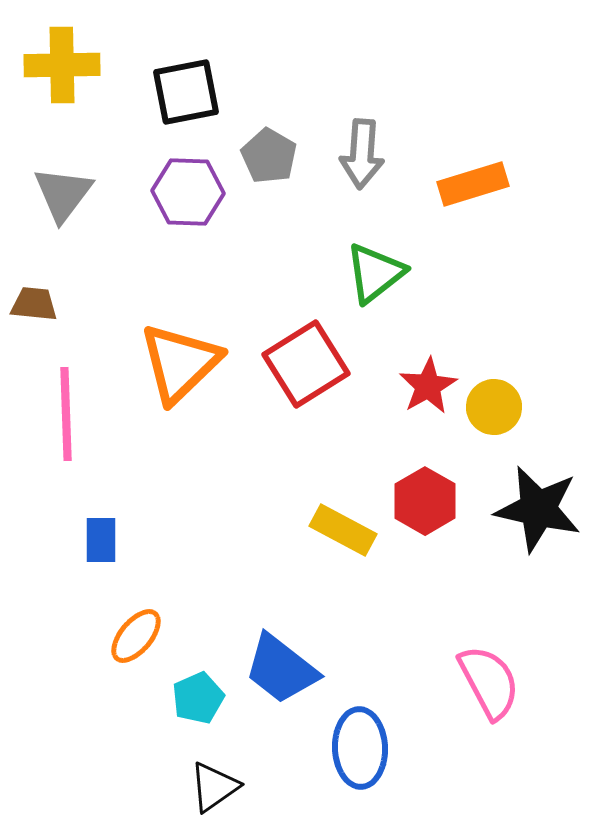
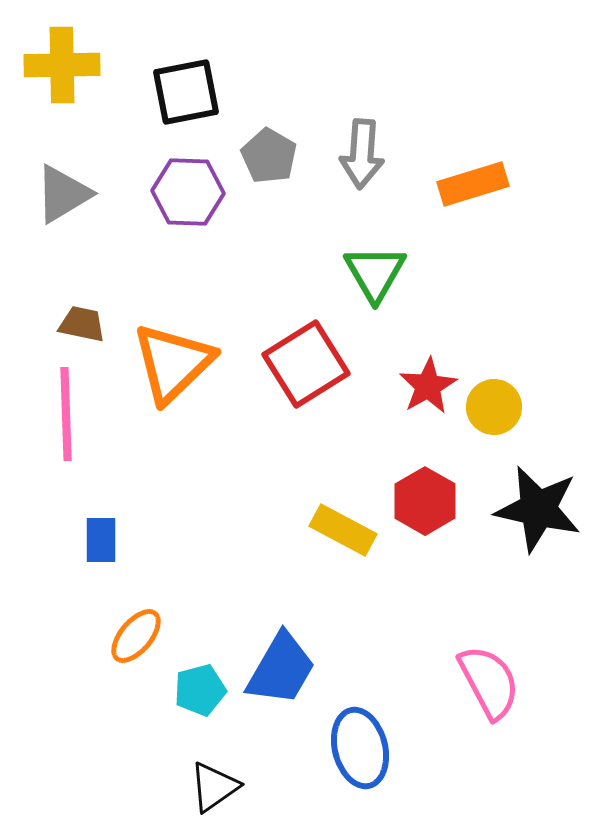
gray triangle: rotated 22 degrees clockwise
green triangle: rotated 22 degrees counterclockwise
brown trapezoid: moved 48 px right, 20 px down; rotated 6 degrees clockwise
orange triangle: moved 7 px left
blue trapezoid: rotated 98 degrees counterclockwise
cyan pentagon: moved 2 px right, 8 px up; rotated 9 degrees clockwise
blue ellipse: rotated 12 degrees counterclockwise
